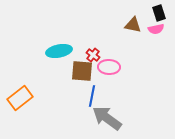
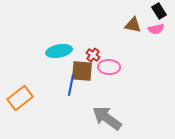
black rectangle: moved 2 px up; rotated 14 degrees counterclockwise
blue line: moved 21 px left, 11 px up
